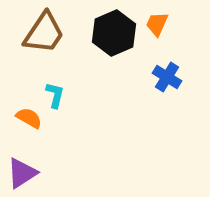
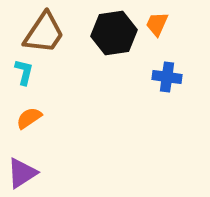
black hexagon: rotated 15 degrees clockwise
blue cross: rotated 24 degrees counterclockwise
cyan L-shape: moved 31 px left, 23 px up
orange semicircle: rotated 64 degrees counterclockwise
